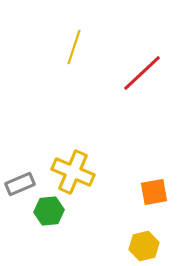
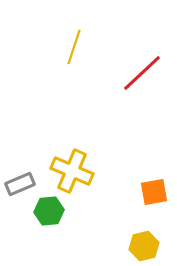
yellow cross: moved 1 px left, 1 px up
